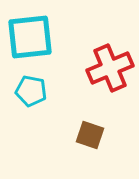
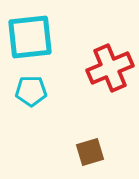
cyan pentagon: rotated 12 degrees counterclockwise
brown square: moved 17 px down; rotated 36 degrees counterclockwise
